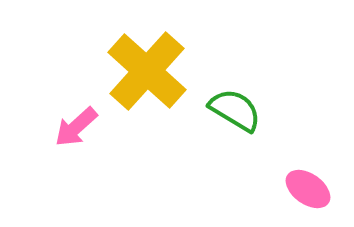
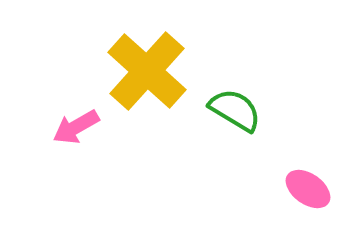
pink arrow: rotated 12 degrees clockwise
